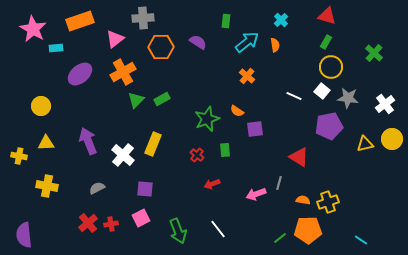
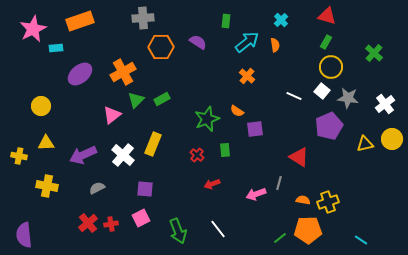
pink star at (33, 29): rotated 16 degrees clockwise
pink triangle at (115, 39): moved 3 px left, 76 px down
purple pentagon at (329, 126): rotated 12 degrees counterclockwise
purple arrow at (88, 141): moved 5 px left, 14 px down; rotated 92 degrees counterclockwise
